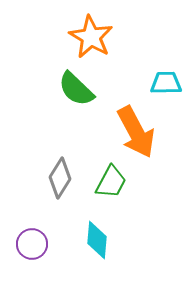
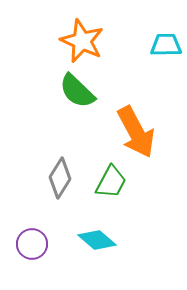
orange star: moved 9 px left, 4 px down; rotated 6 degrees counterclockwise
cyan trapezoid: moved 38 px up
green semicircle: moved 1 px right, 2 px down
cyan diamond: rotated 54 degrees counterclockwise
